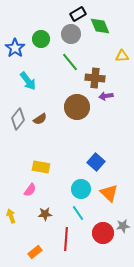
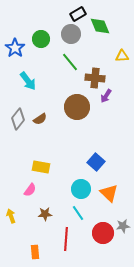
purple arrow: rotated 48 degrees counterclockwise
orange rectangle: rotated 56 degrees counterclockwise
